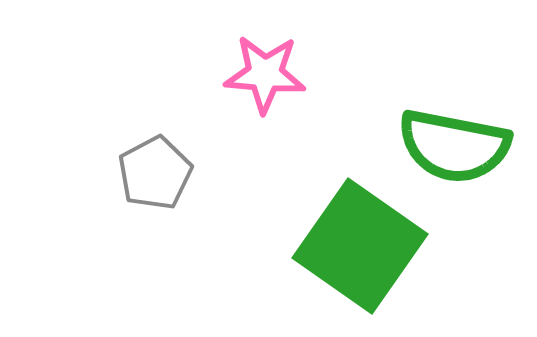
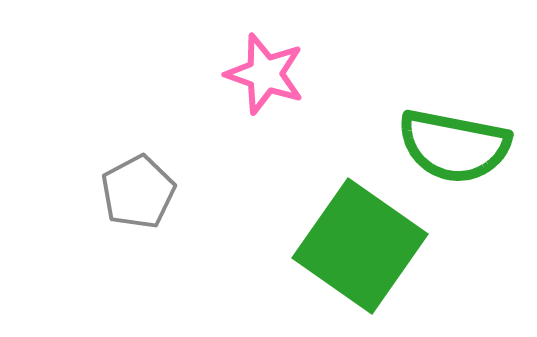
pink star: rotated 14 degrees clockwise
gray pentagon: moved 17 px left, 19 px down
